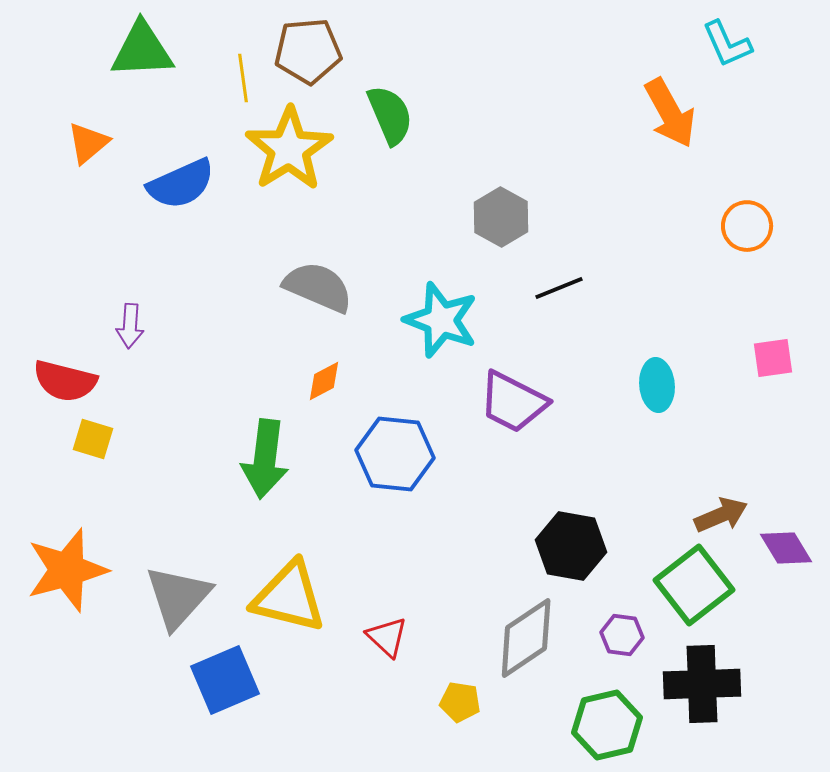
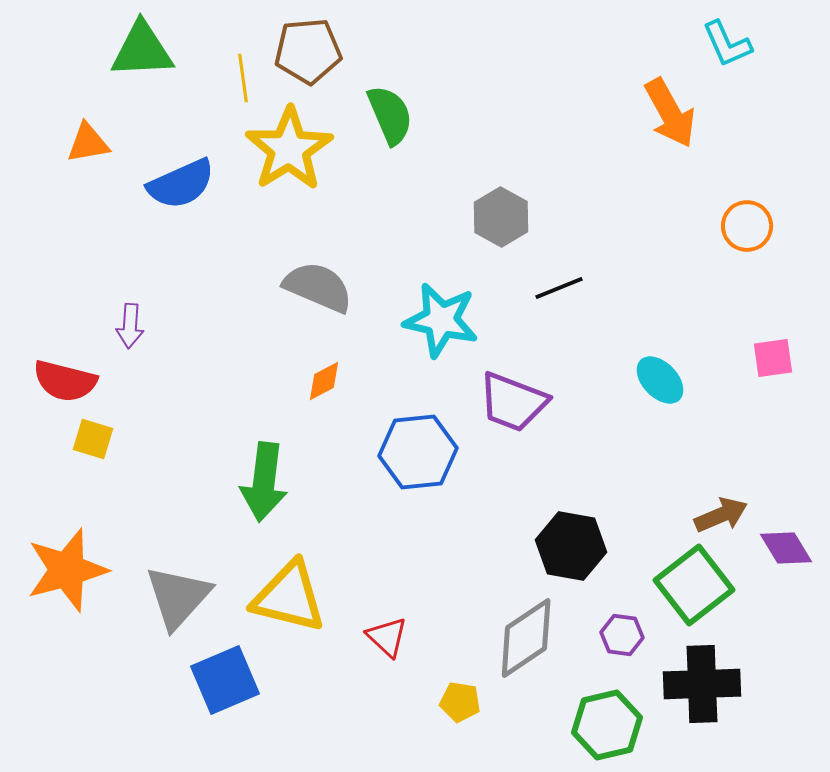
orange triangle: rotated 30 degrees clockwise
cyan star: rotated 8 degrees counterclockwise
cyan ellipse: moved 3 px right, 5 px up; rotated 39 degrees counterclockwise
purple trapezoid: rotated 6 degrees counterclockwise
blue hexagon: moved 23 px right, 2 px up; rotated 12 degrees counterclockwise
green arrow: moved 1 px left, 23 px down
